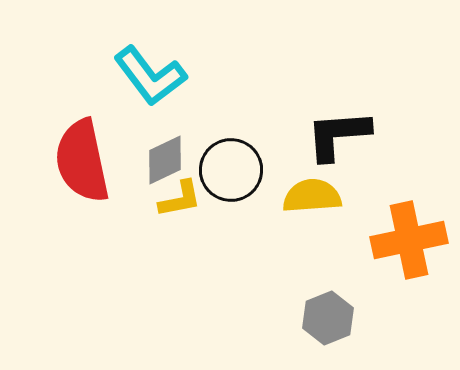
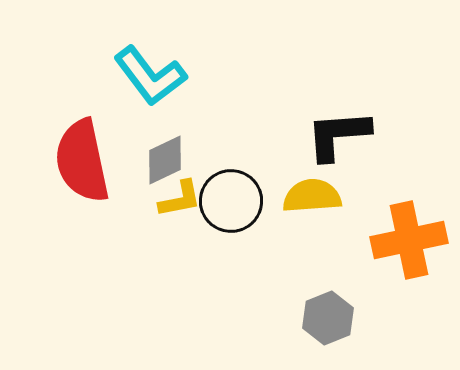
black circle: moved 31 px down
